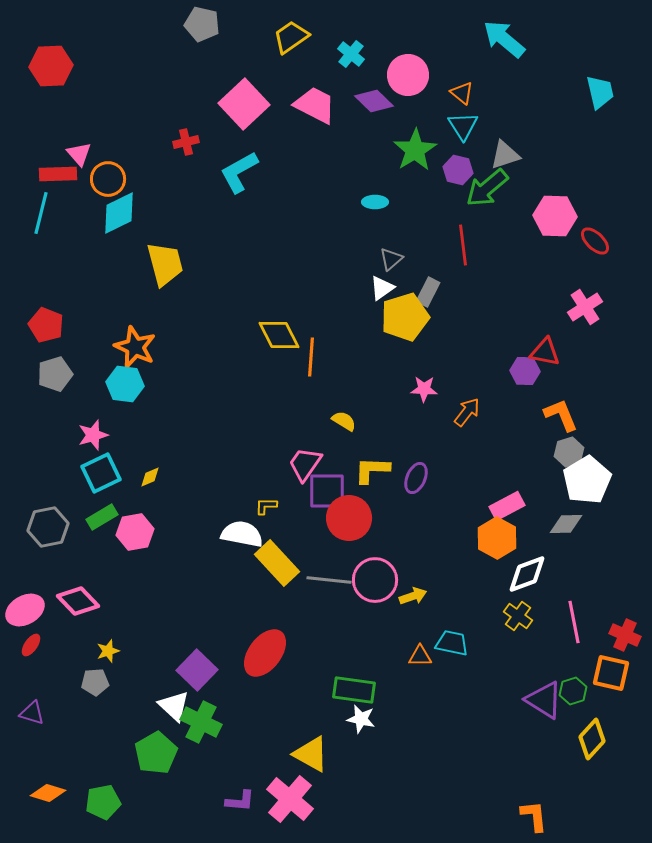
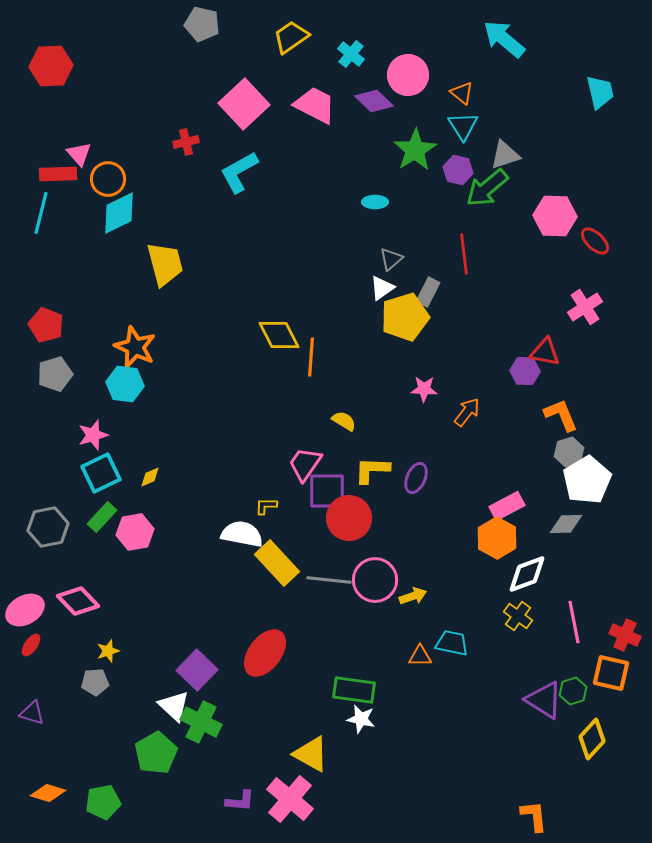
red line at (463, 245): moved 1 px right, 9 px down
green rectangle at (102, 517): rotated 16 degrees counterclockwise
